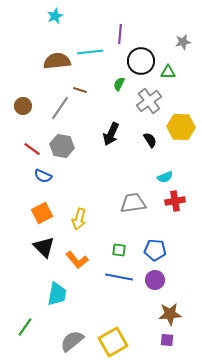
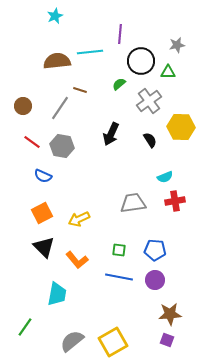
gray star: moved 6 px left, 3 px down
green semicircle: rotated 24 degrees clockwise
red line: moved 7 px up
yellow arrow: rotated 50 degrees clockwise
purple square: rotated 16 degrees clockwise
